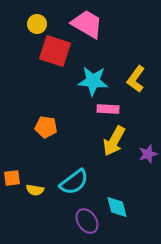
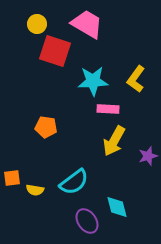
cyan star: rotated 8 degrees counterclockwise
purple star: moved 2 px down
